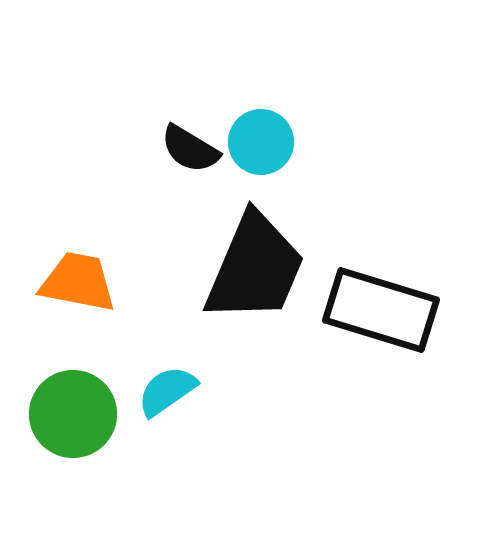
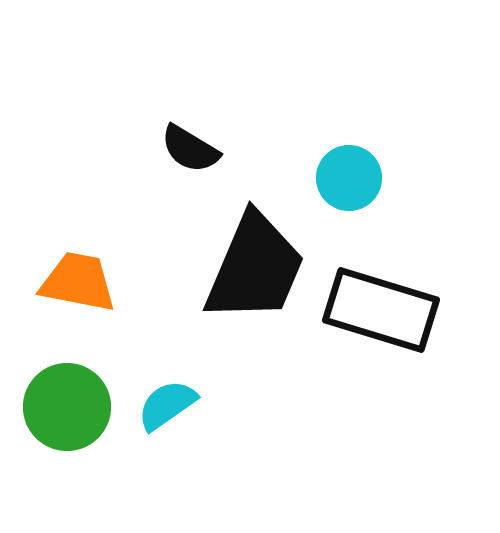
cyan circle: moved 88 px right, 36 px down
cyan semicircle: moved 14 px down
green circle: moved 6 px left, 7 px up
